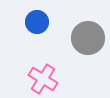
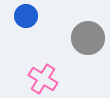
blue circle: moved 11 px left, 6 px up
